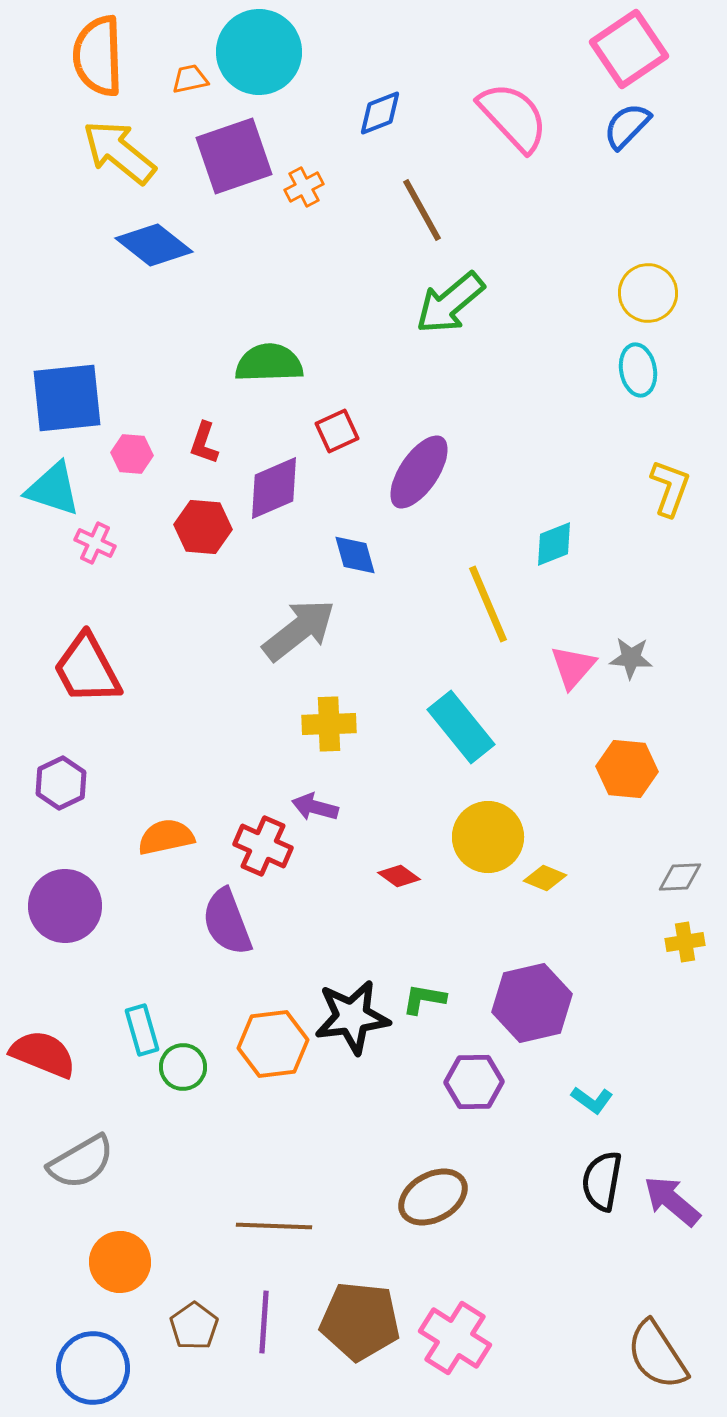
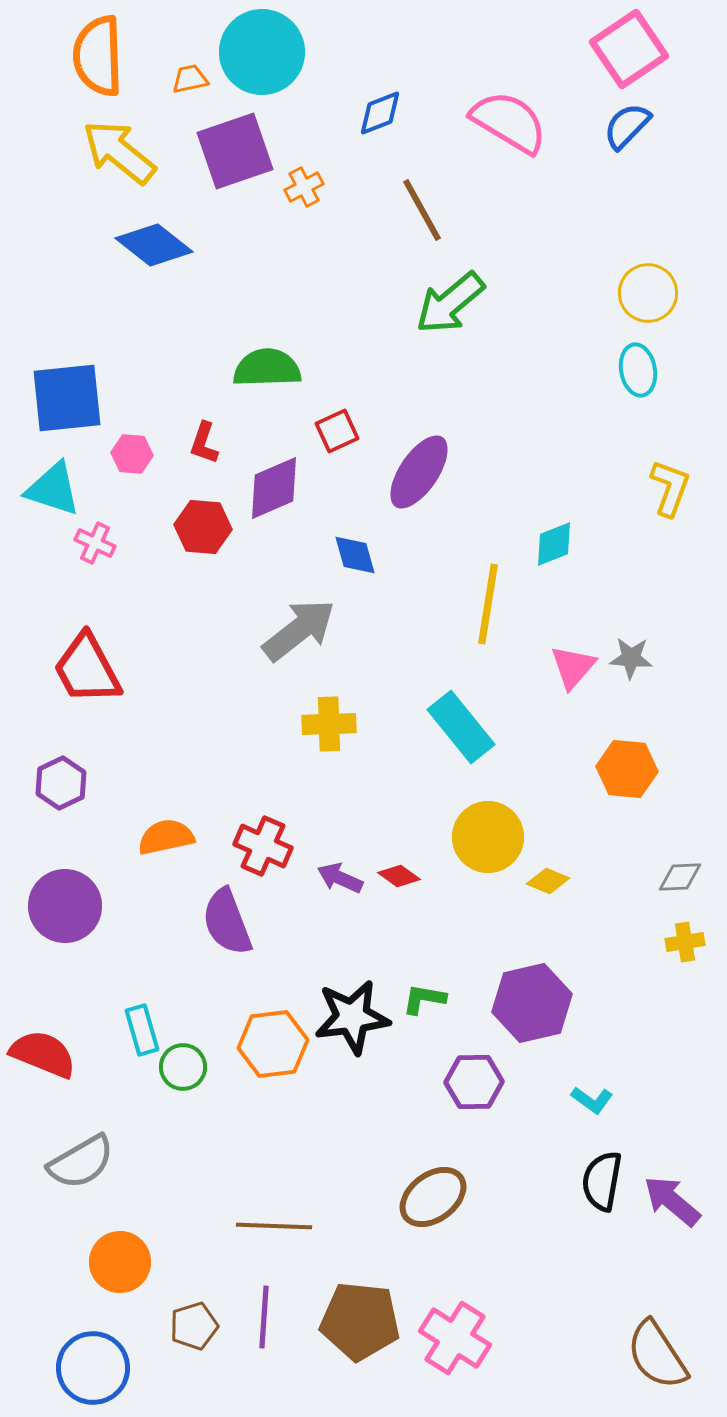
cyan circle at (259, 52): moved 3 px right
pink semicircle at (513, 117): moved 4 px left, 5 px down; rotated 16 degrees counterclockwise
purple square at (234, 156): moved 1 px right, 5 px up
green semicircle at (269, 363): moved 2 px left, 5 px down
yellow line at (488, 604): rotated 32 degrees clockwise
purple arrow at (315, 807): moved 25 px right, 71 px down; rotated 9 degrees clockwise
yellow diamond at (545, 878): moved 3 px right, 3 px down
brown ellipse at (433, 1197): rotated 8 degrees counterclockwise
purple line at (264, 1322): moved 5 px up
brown pentagon at (194, 1326): rotated 18 degrees clockwise
